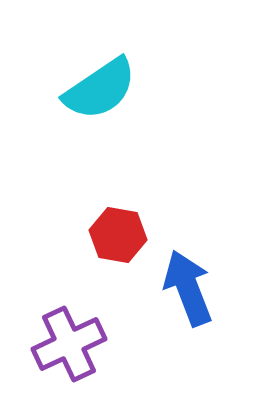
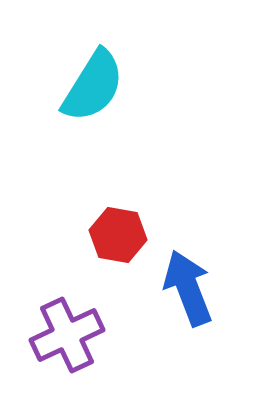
cyan semicircle: moved 7 px left, 3 px up; rotated 24 degrees counterclockwise
purple cross: moved 2 px left, 9 px up
